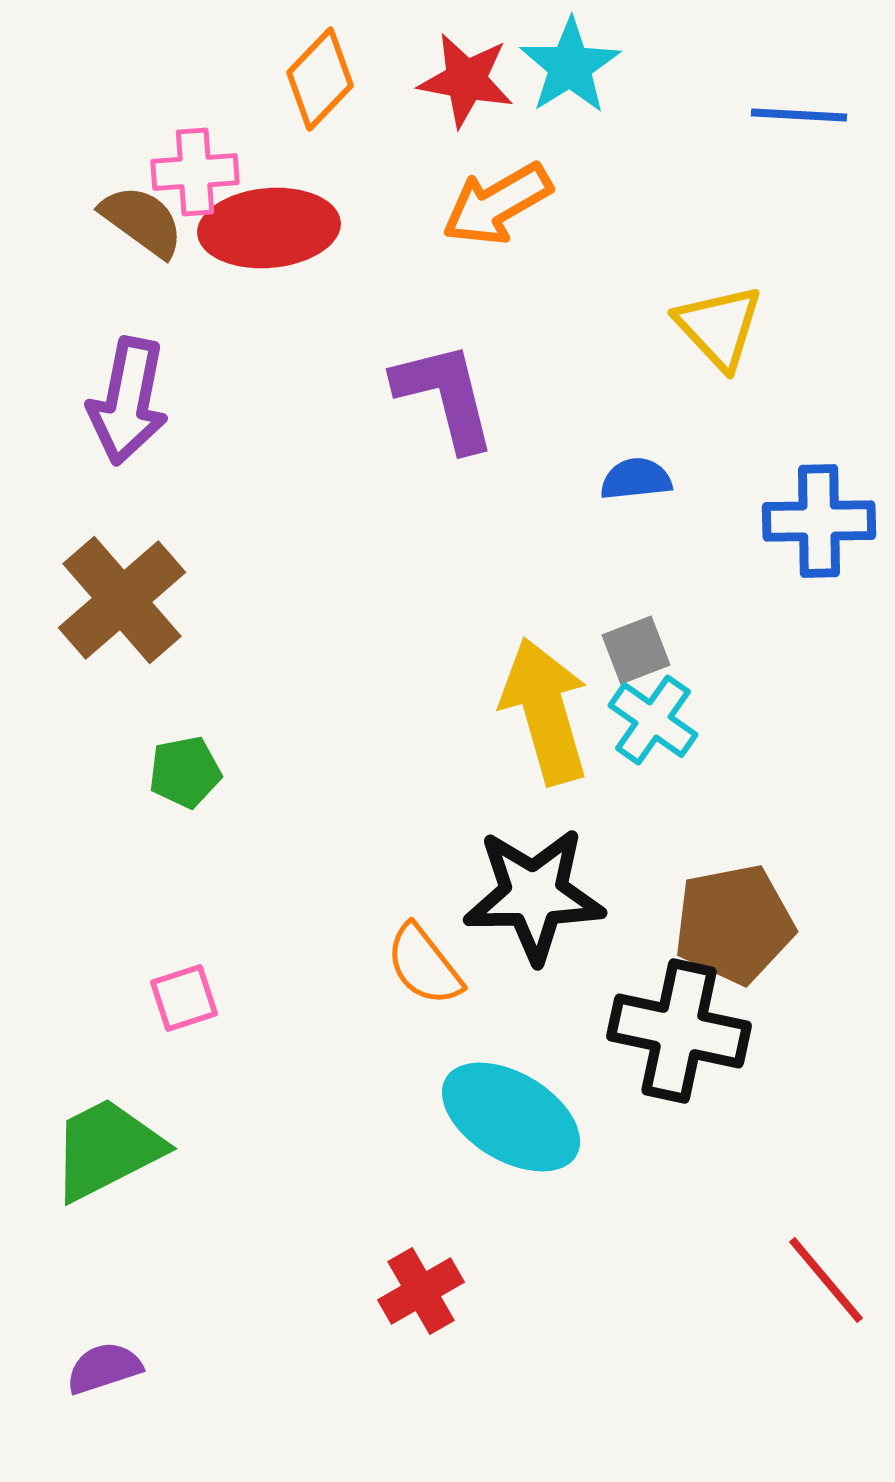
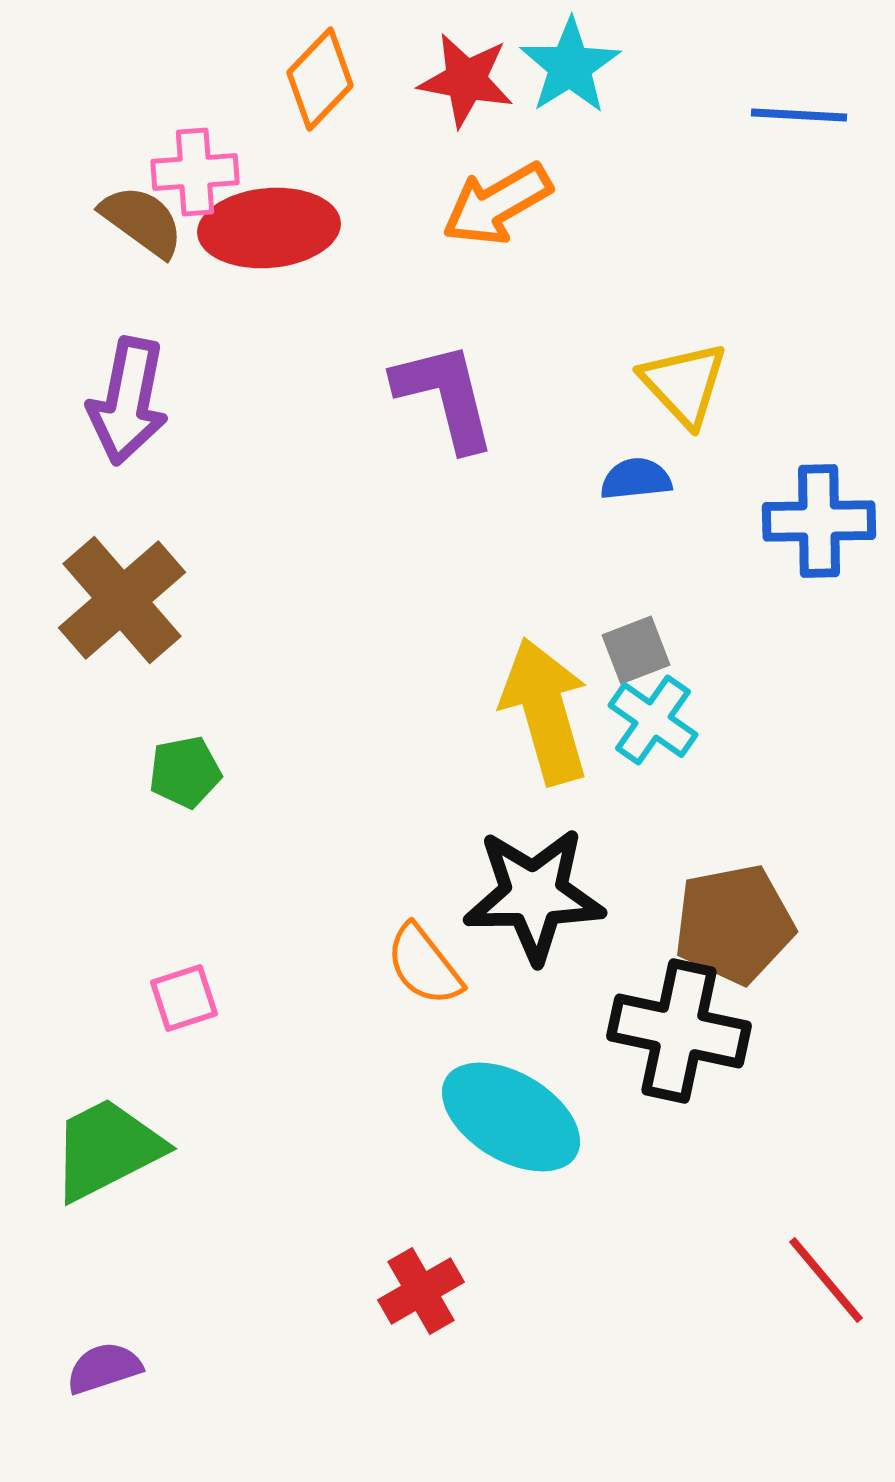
yellow triangle: moved 35 px left, 57 px down
